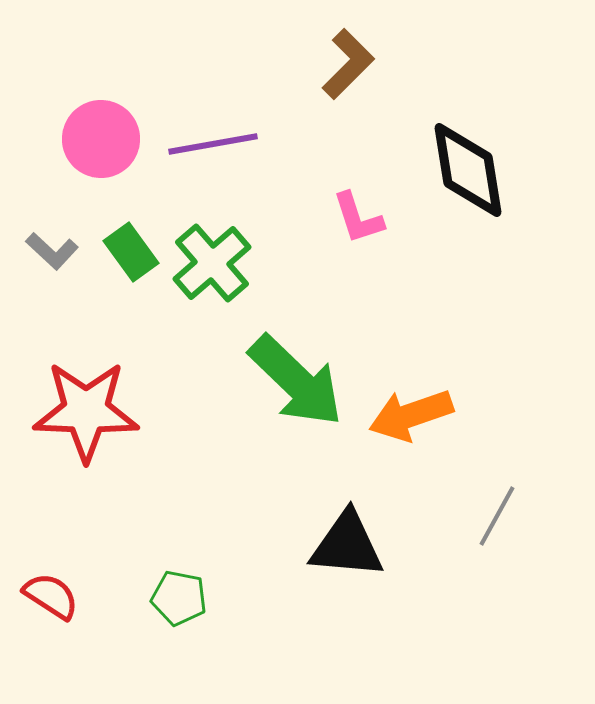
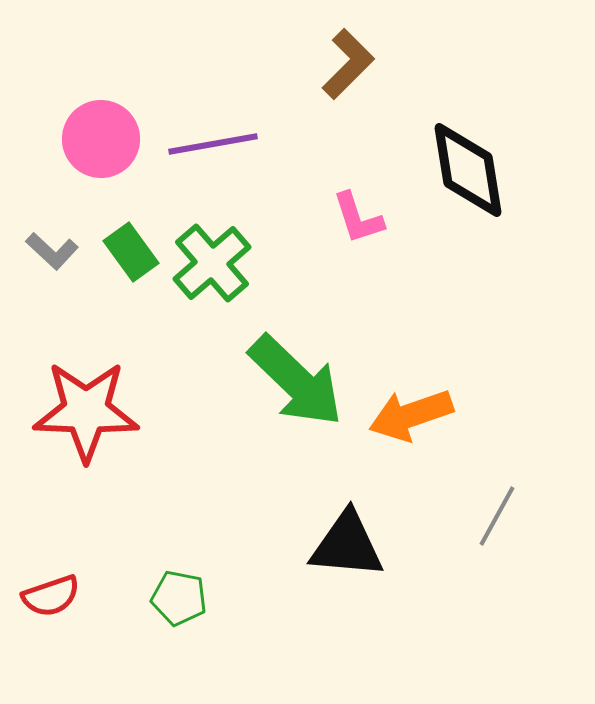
red semicircle: rotated 128 degrees clockwise
